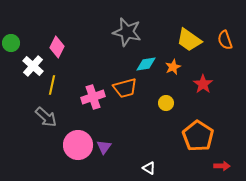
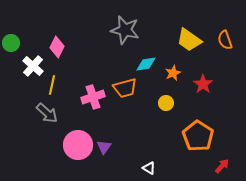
gray star: moved 2 px left, 2 px up
orange star: moved 6 px down
gray arrow: moved 1 px right, 4 px up
red arrow: rotated 49 degrees counterclockwise
